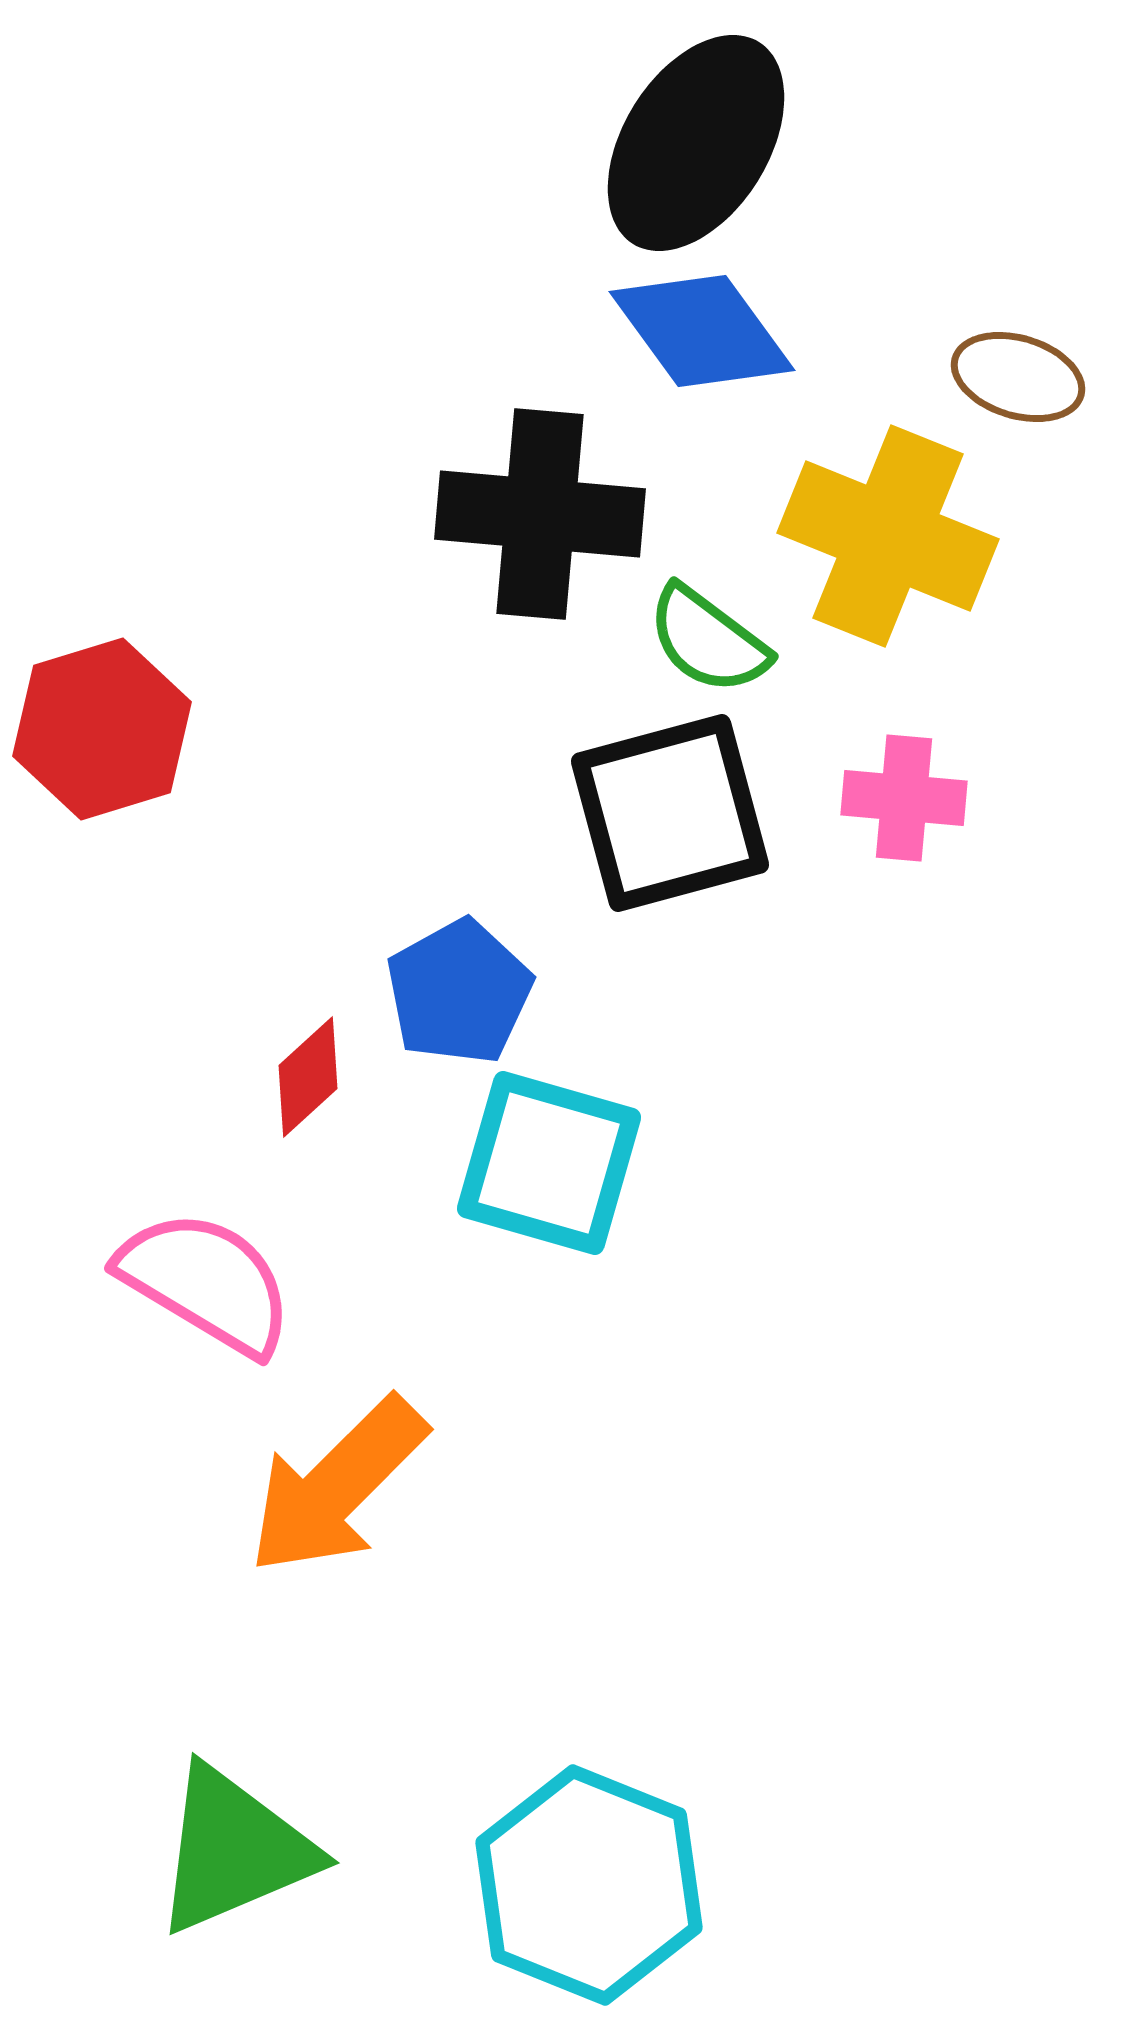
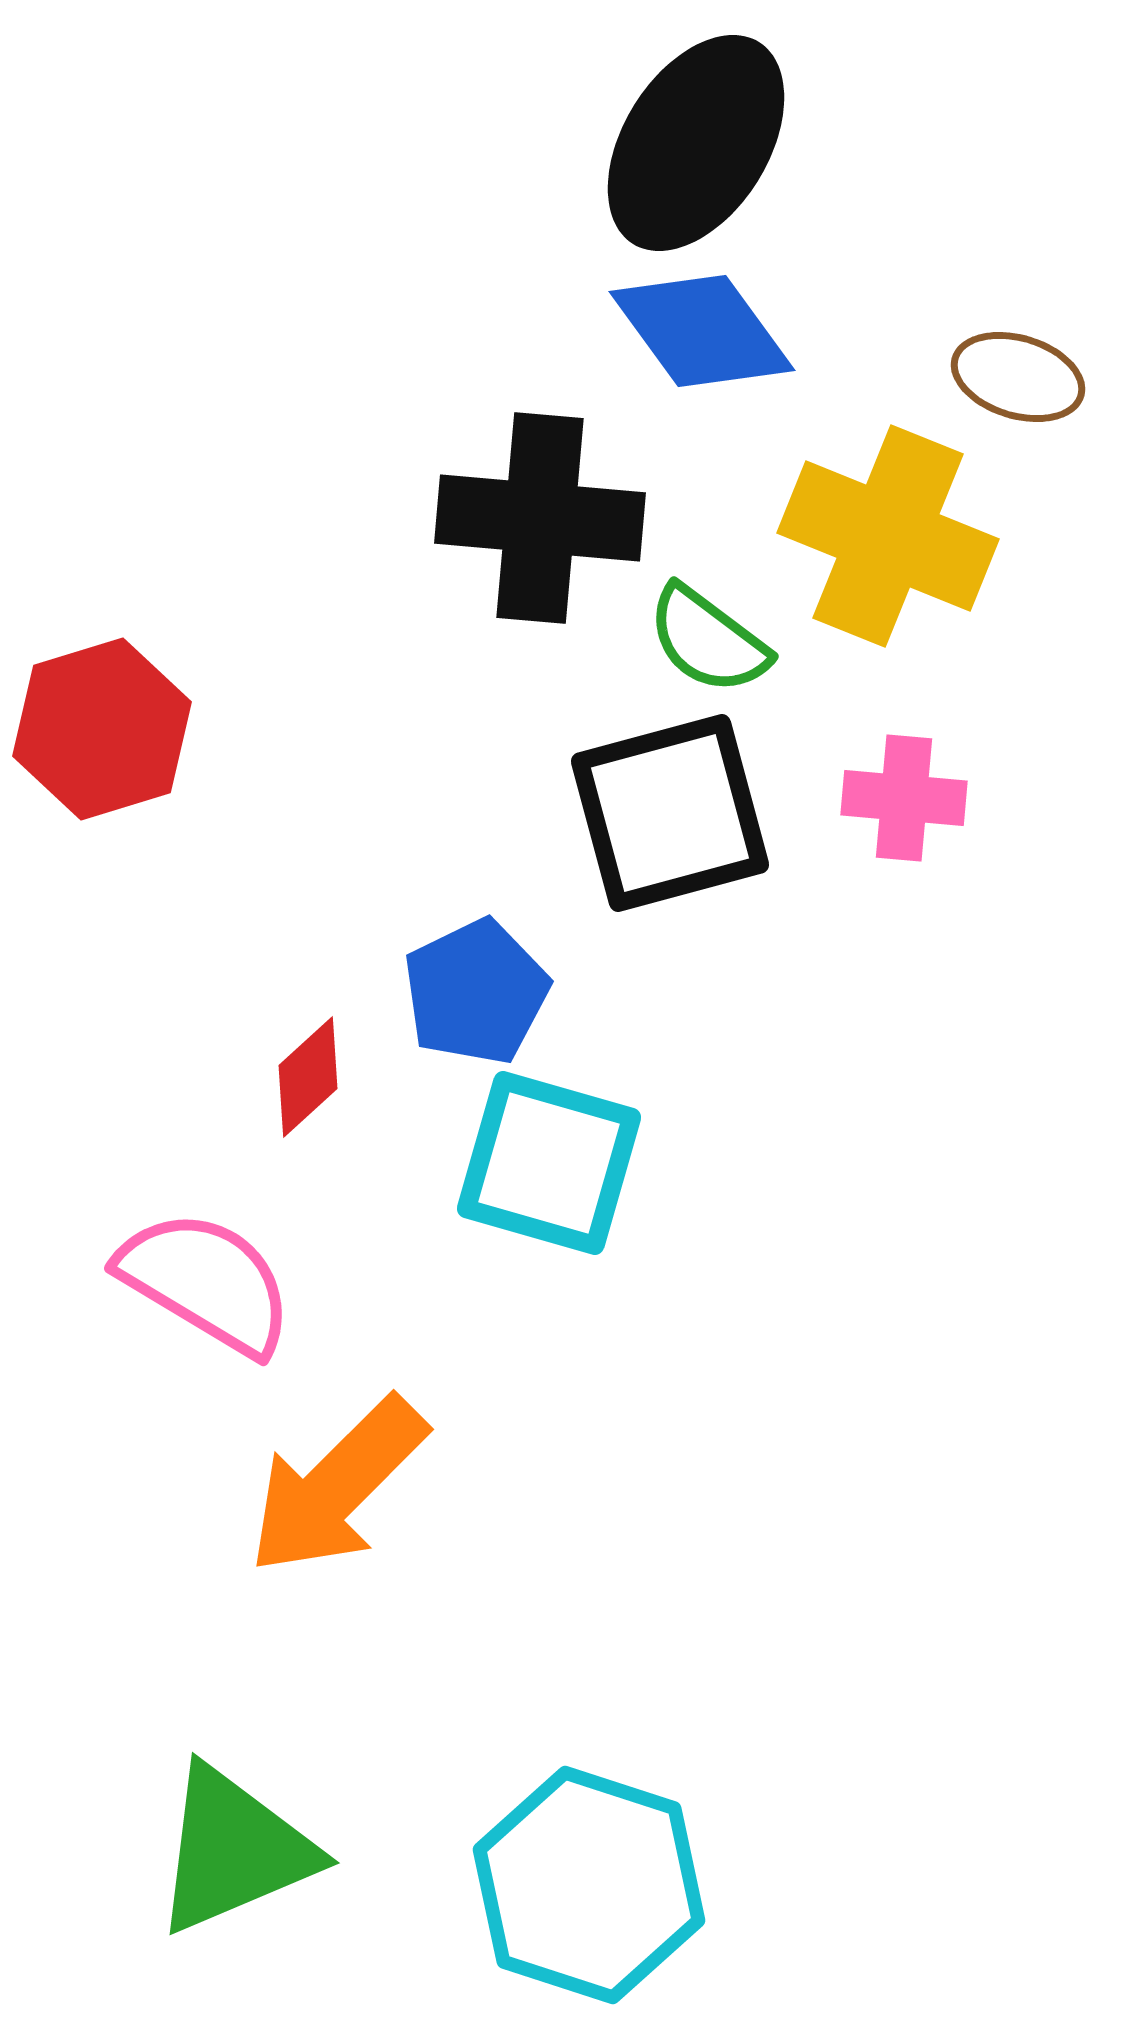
black cross: moved 4 px down
blue pentagon: moved 17 px right; rotated 3 degrees clockwise
cyan hexagon: rotated 4 degrees counterclockwise
